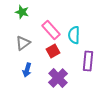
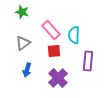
red square: moved 1 px right; rotated 24 degrees clockwise
